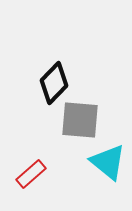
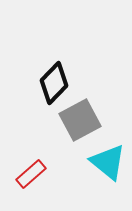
gray square: rotated 33 degrees counterclockwise
